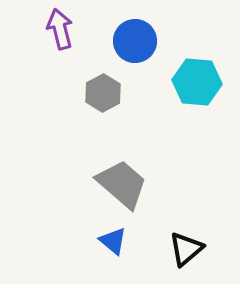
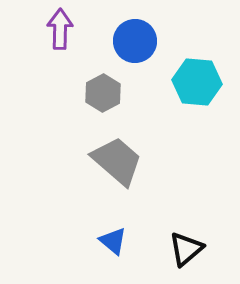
purple arrow: rotated 15 degrees clockwise
gray trapezoid: moved 5 px left, 23 px up
